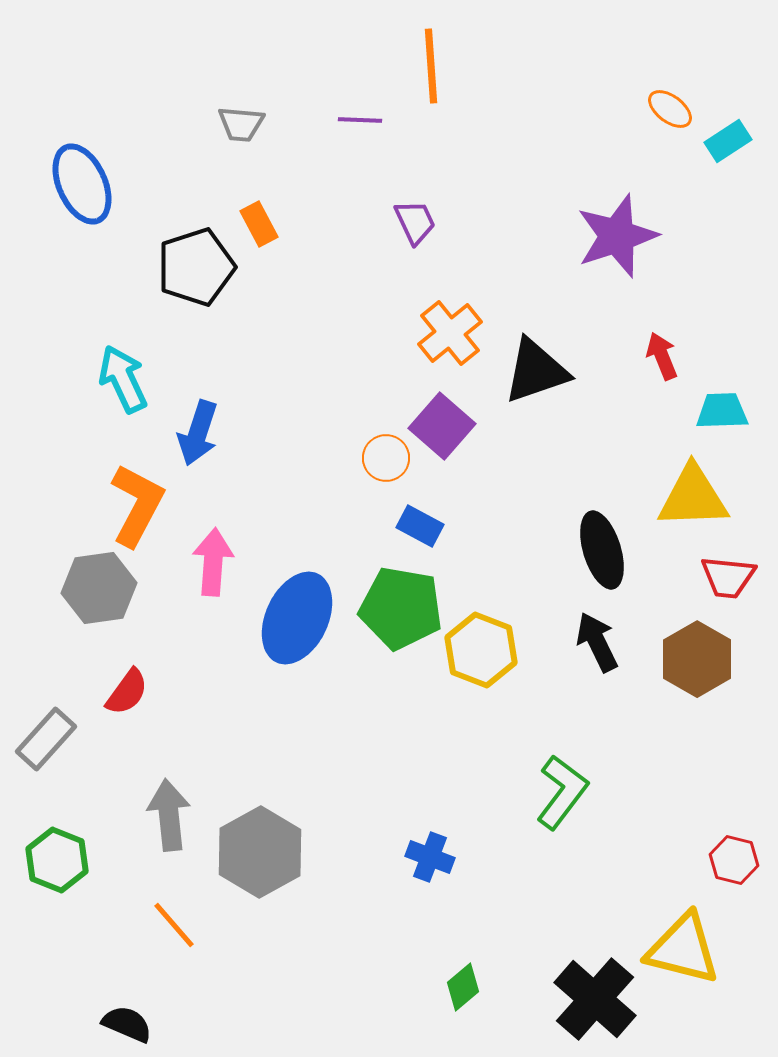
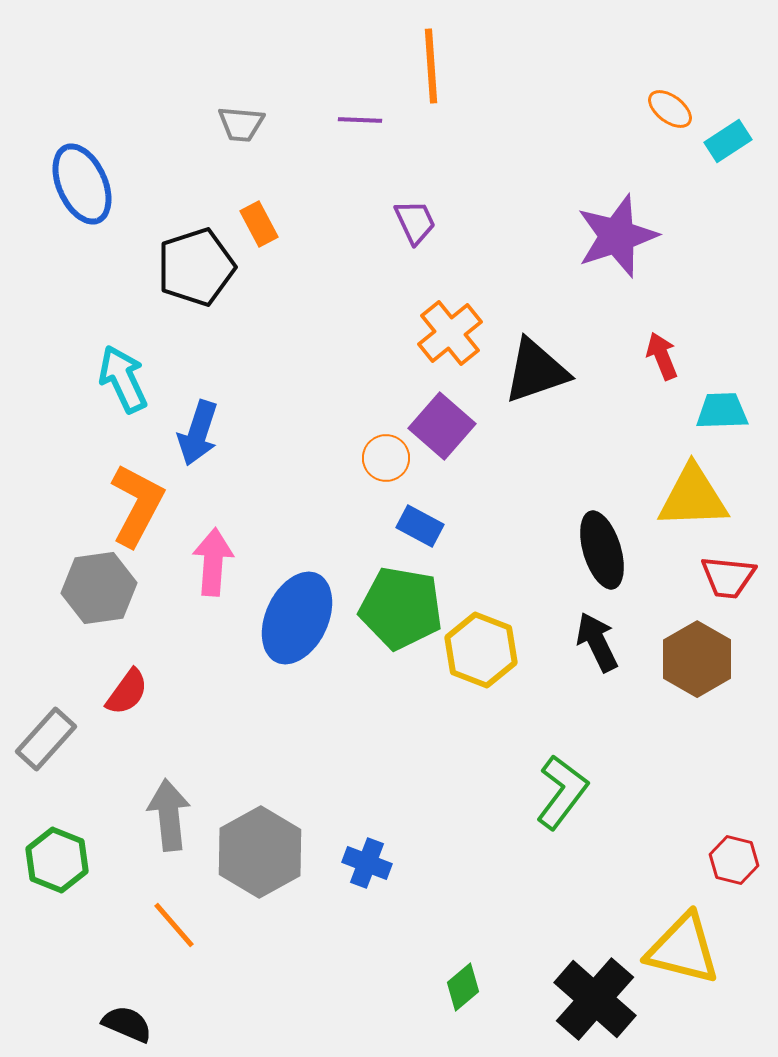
blue cross at (430, 857): moved 63 px left, 6 px down
